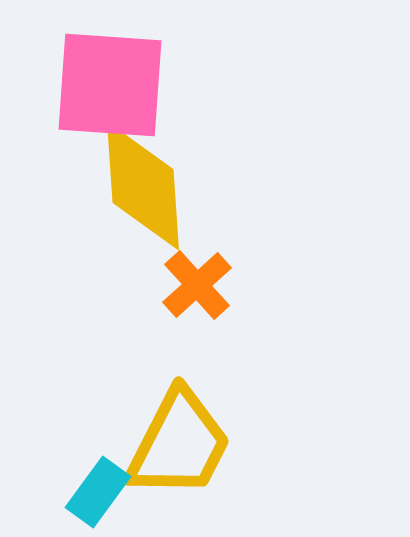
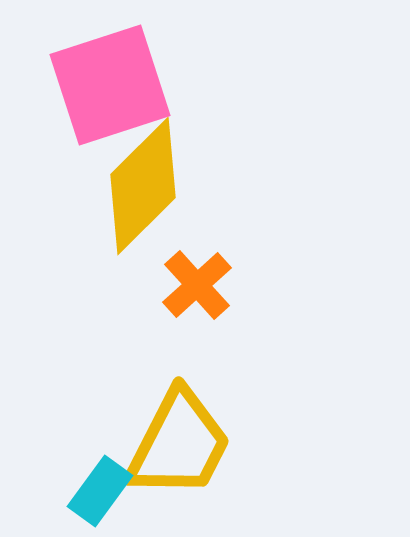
pink square: rotated 22 degrees counterclockwise
yellow diamond: rotated 49 degrees clockwise
cyan rectangle: moved 2 px right, 1 px up
